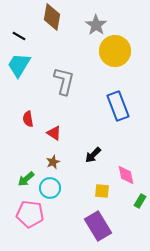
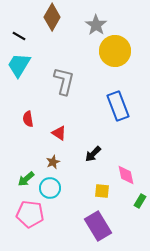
brown diamond: rotated 20 degrees clockwise
red triangle: moved 5 px right
black arrow: moved 1 px up
